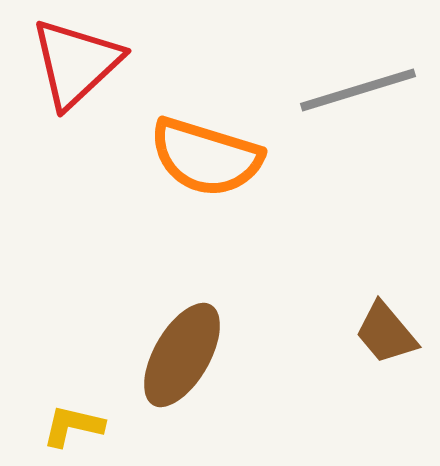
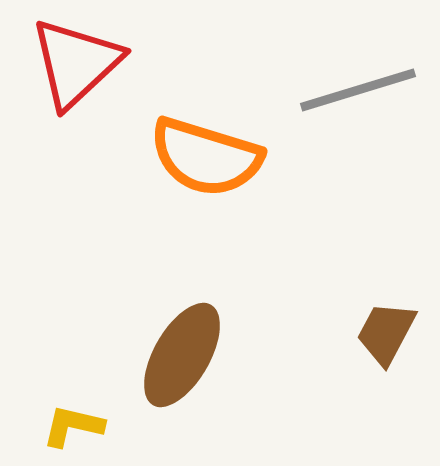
brown trapezoid: rotated 68 degrees clockwise
